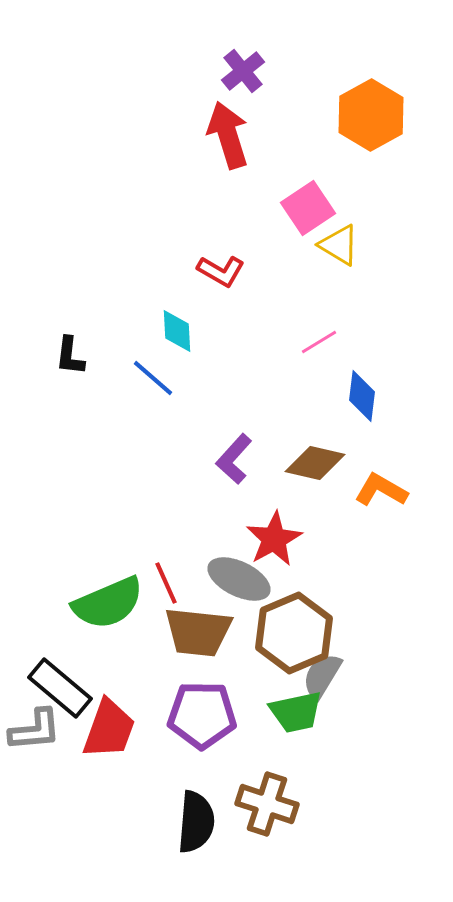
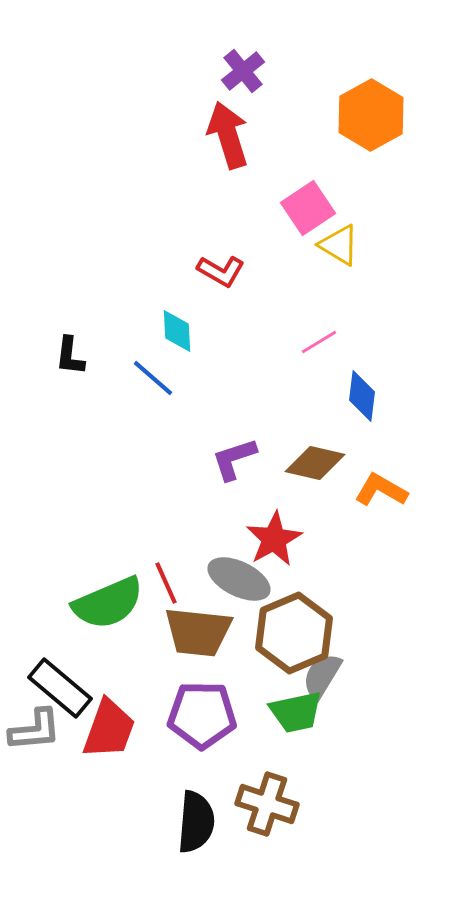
purple L-shape: rotated 30 degrees clockwise
